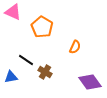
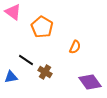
pink triangle: rotated 12 degrees clockwise
